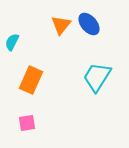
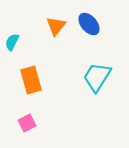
orange triangle: moved 5 px left, 1 px down
orange rectangle: rotated 40 degrees counterclockwise
pink square: rotated 18 degrees counterclockwise
